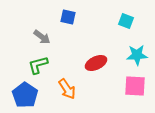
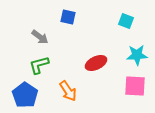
gray arrow: moved 2 px left
green L-shape: moved 1 px right
orange arrow: moved 1 px right, 2 px down
